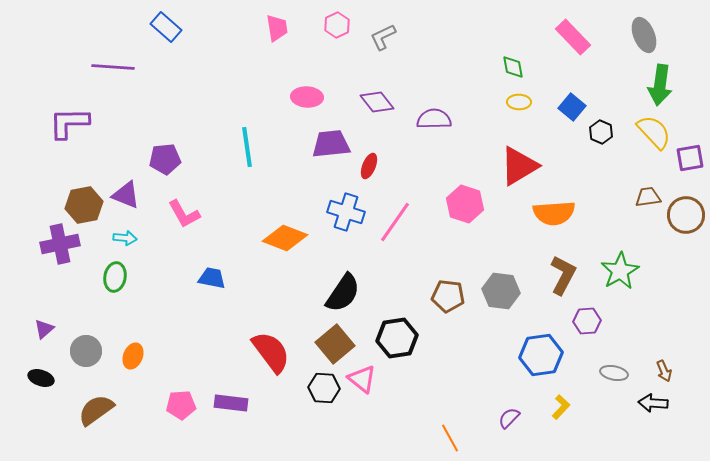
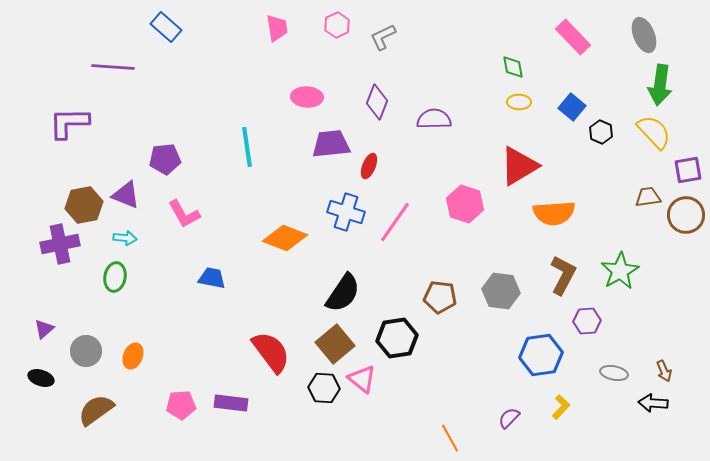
purple diamond at (377, 102): rotated 60 degrees clockwise
purple square at (690, 158): moved 2 px left, 12 px down
brown pentagon at (448, 296): moved 8 px left, 1 px down
